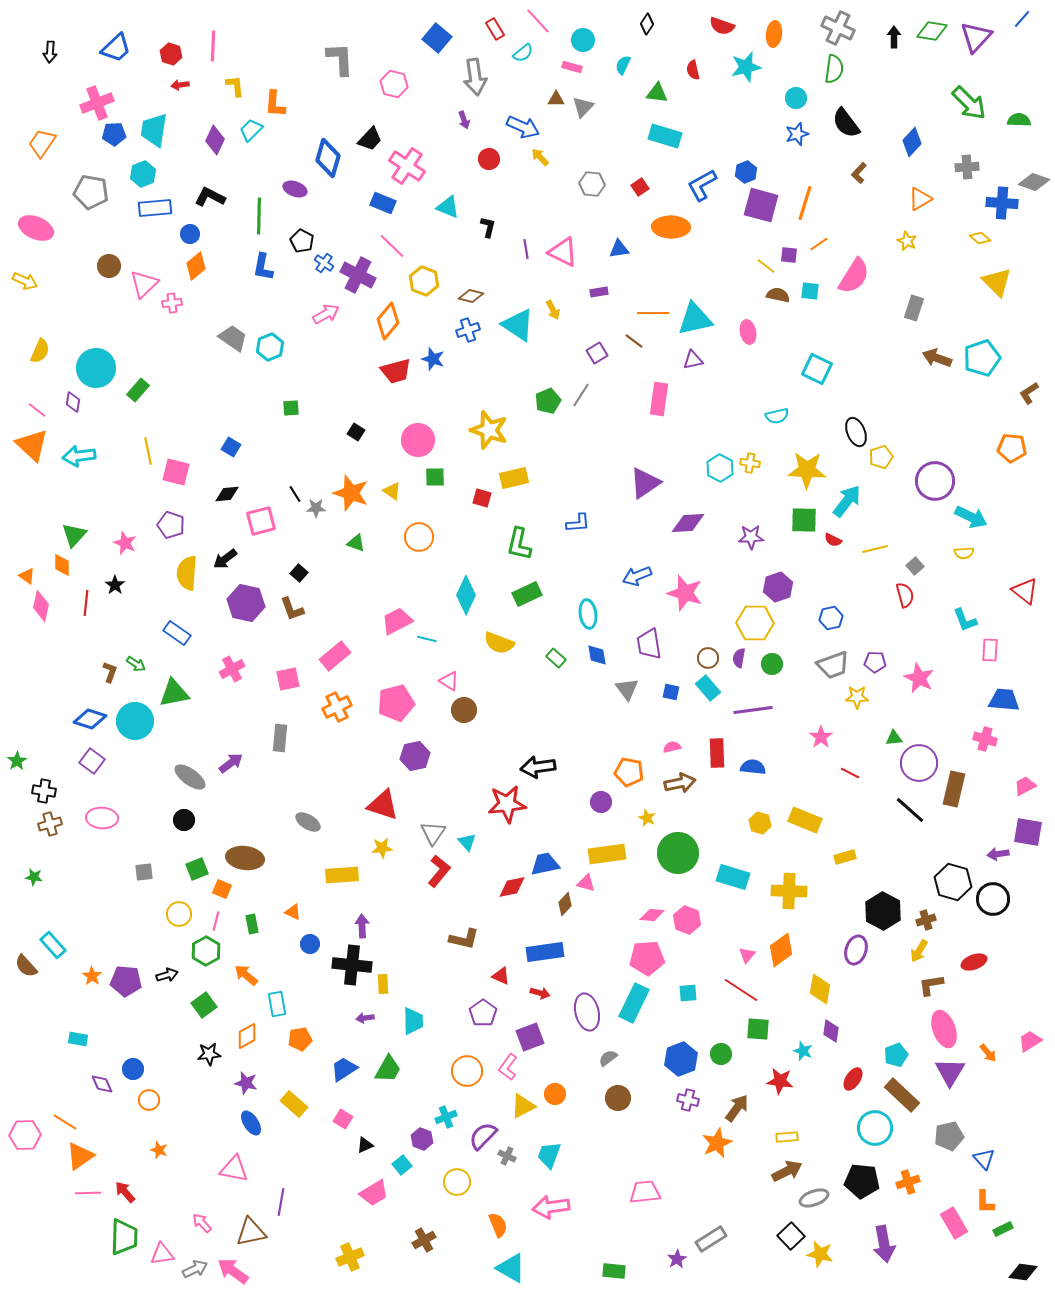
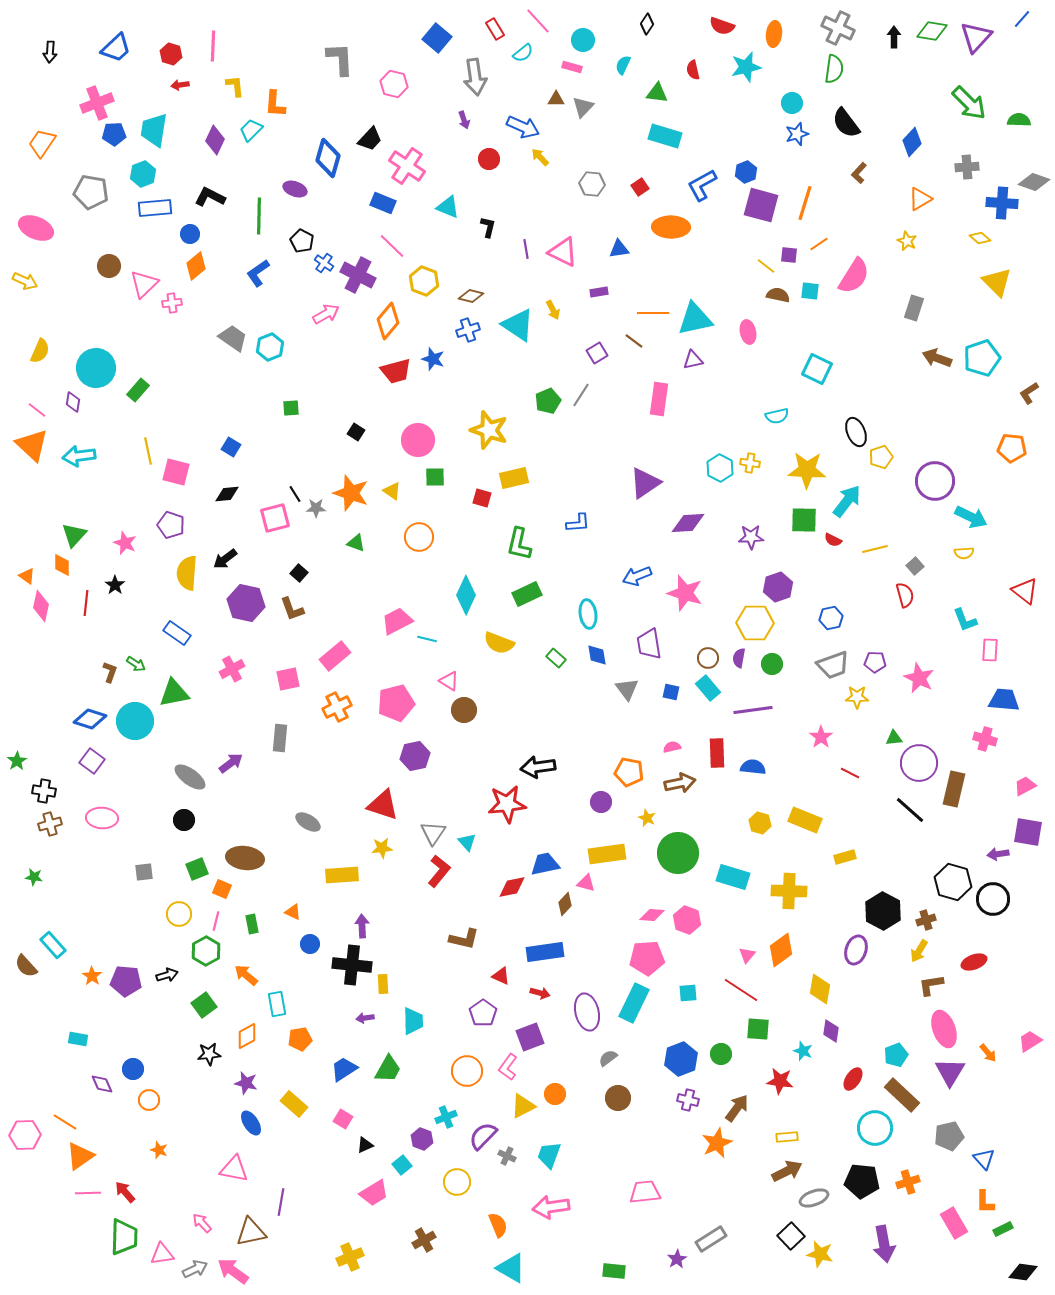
cyan circle at (796, 98): moved 4 px left, 5 px down
blue L-shape at (263, 267): moved 5 px left, 6 px down; rotated 44 degrees clockwise
pink square at (261, 521): moved 14 px right, 3 px up
